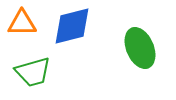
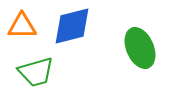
orange triangle: moved 3 px down
green trapezoid: moved 3 px right
